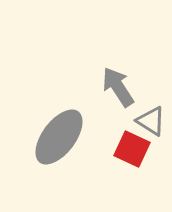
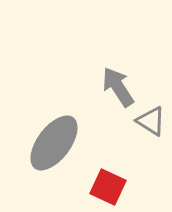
gray ellipse: moved 5 px left, 6 px down
red square: moved 24 px left, 38 px down
